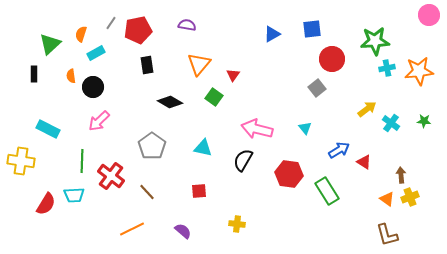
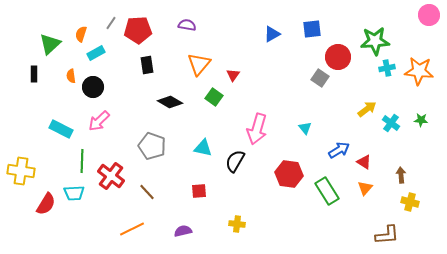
red pentagon at (138, 30): rotated 8 degrees clockwise
red circle at (332, 59): moved 6 px right, 2 px up
orange star at (419, 71): rotated 12 degrees clockwise
gray square at (317, 88): moved 3 px right, 10 px up; rotated 18 degrees counterclockwise
green star at (424, 121): moved 3 px left, 1 px up
cyan rectangle at (48, 129): moved 13 px right
pink arrow at (257, 129): rotated 88 degrees counterclockwise
gray pentagon at (152, 146): rotated 16 degrees counterclockwise
black semicircle at (243, 160): moved 8 px left, 1 px down
yellow cross at (21, 161): moved 10 px down
cyan trapezoid at (74, 195): moved 2 px up
yellow cross at (410, 197): moved 5 px down; rotated 36 degrees clockwise
orange triangle at (387, 199): moved 22 px left, 11 px up; rotated 35 degrees clockwise
purple semicircle at (183, 231): rotated 54 degrees counterclockwise
brown L-shape at (387, 235): rotated 80 degrees counterclockwise
